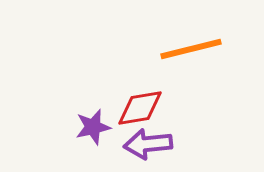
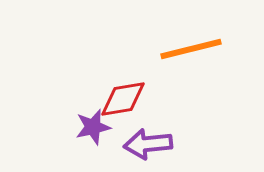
red diamond: moved 17 px left, 9 px up
